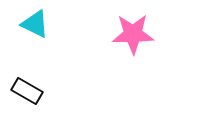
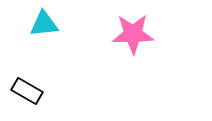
cyan triangle: moved 9 px right; rotated 32 degrees counterclockwise
